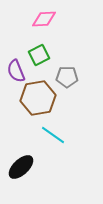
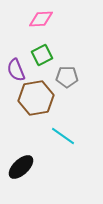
pink diamond: moved 3 px left
green square: moved 3 px right
purple semicircle: moved 1 px up
brown hexagon: moved 2 px left
cyan line: moved 10 px right, 1 px down
